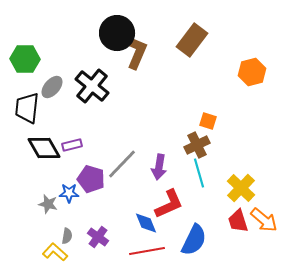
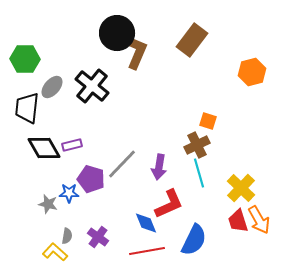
orange arrow: moved 5 px left; rotated 20 degrees clockwise
